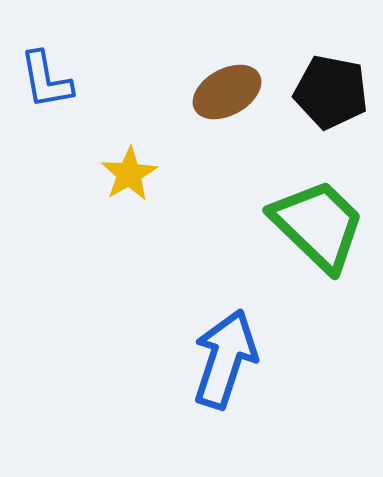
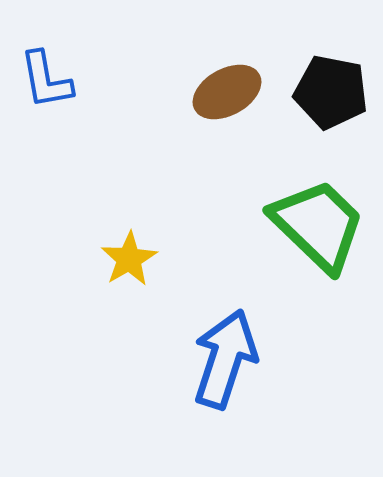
yellow star: moved 85 px down
